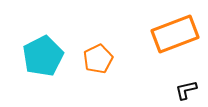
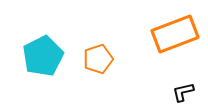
orange pentagon: rotated 8 degrees clockwise
black L-shape: moved 3 px left, 2 px down
